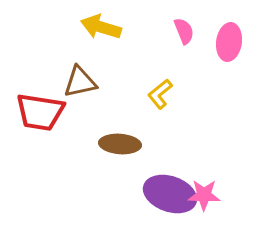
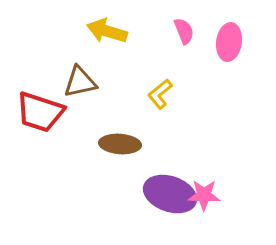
yellow arrow: moved 6 px right, 4 px down
red trapezoid: rotated 9 degrees clockwise
